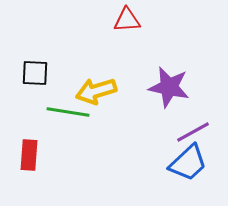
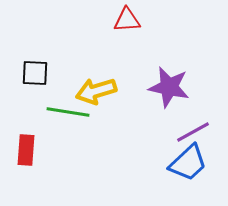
red rectangle: moved 3 px left, 5 px up
